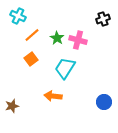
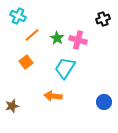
orange square: moved 5 px left, 3 px down
